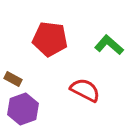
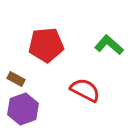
red pentagon: moved 4 px left, 6 px down; rotated 12 degrees counterclockwise
brown rectangle: moved 3 px right
